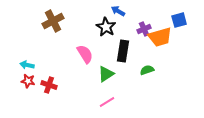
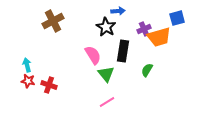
blue arrow: rotated 144 degrees clockwise
blue square: moved 2 px left, 2 px up
orange trapezoid: moved 1 px left
pink semicircle: moved 8 px right, 1 px down
cyan arrow: rotated 64 degrees clockwise
green semicircle: rotated 40 degrees counterclockwise
green triangle: rotated 36 degrees counterclockwise
